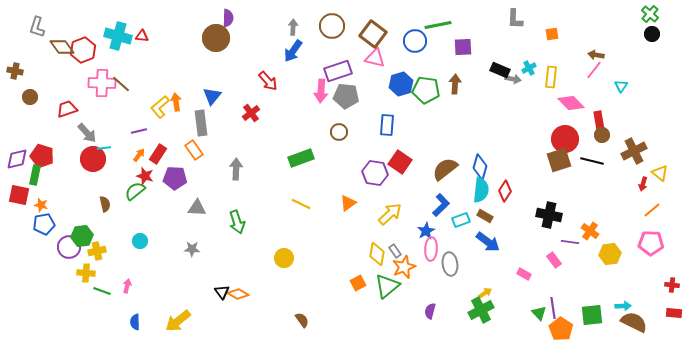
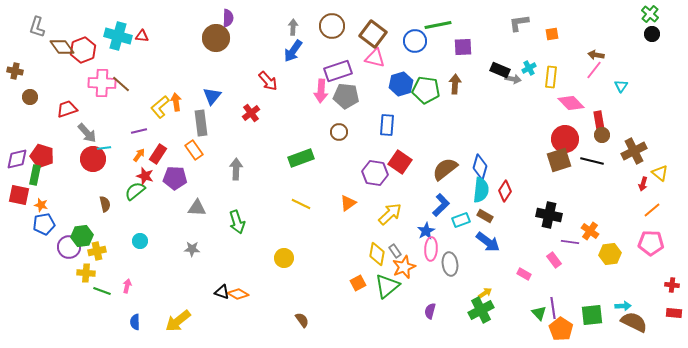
gray L-shape at (515, 19): moved 4 px right, 4 px down; rotated 80 degrees clockwise
black triangle at (222, 292): rotated 35 degrees counterclockwise
